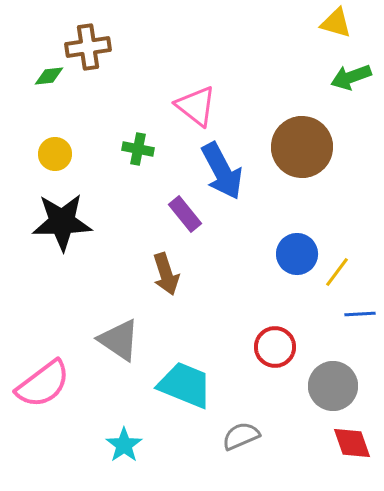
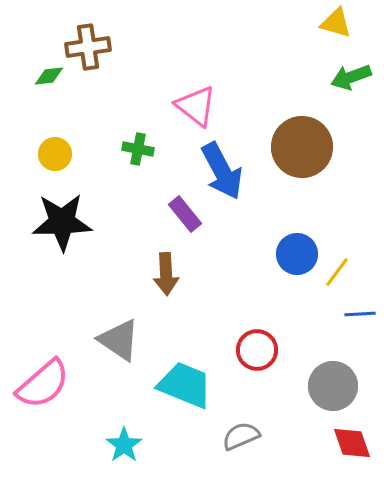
brown arrow: rotated 15 degrees clockwise
red circle: moved 18 px left, 3 px down
pink semicircle: rotated 4 degrees counterclockwise
